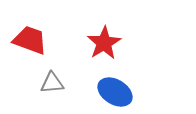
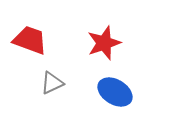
red star: rotated 12 degrees clockwise
gray triangle: rotated 20 degrees counterclockwise
